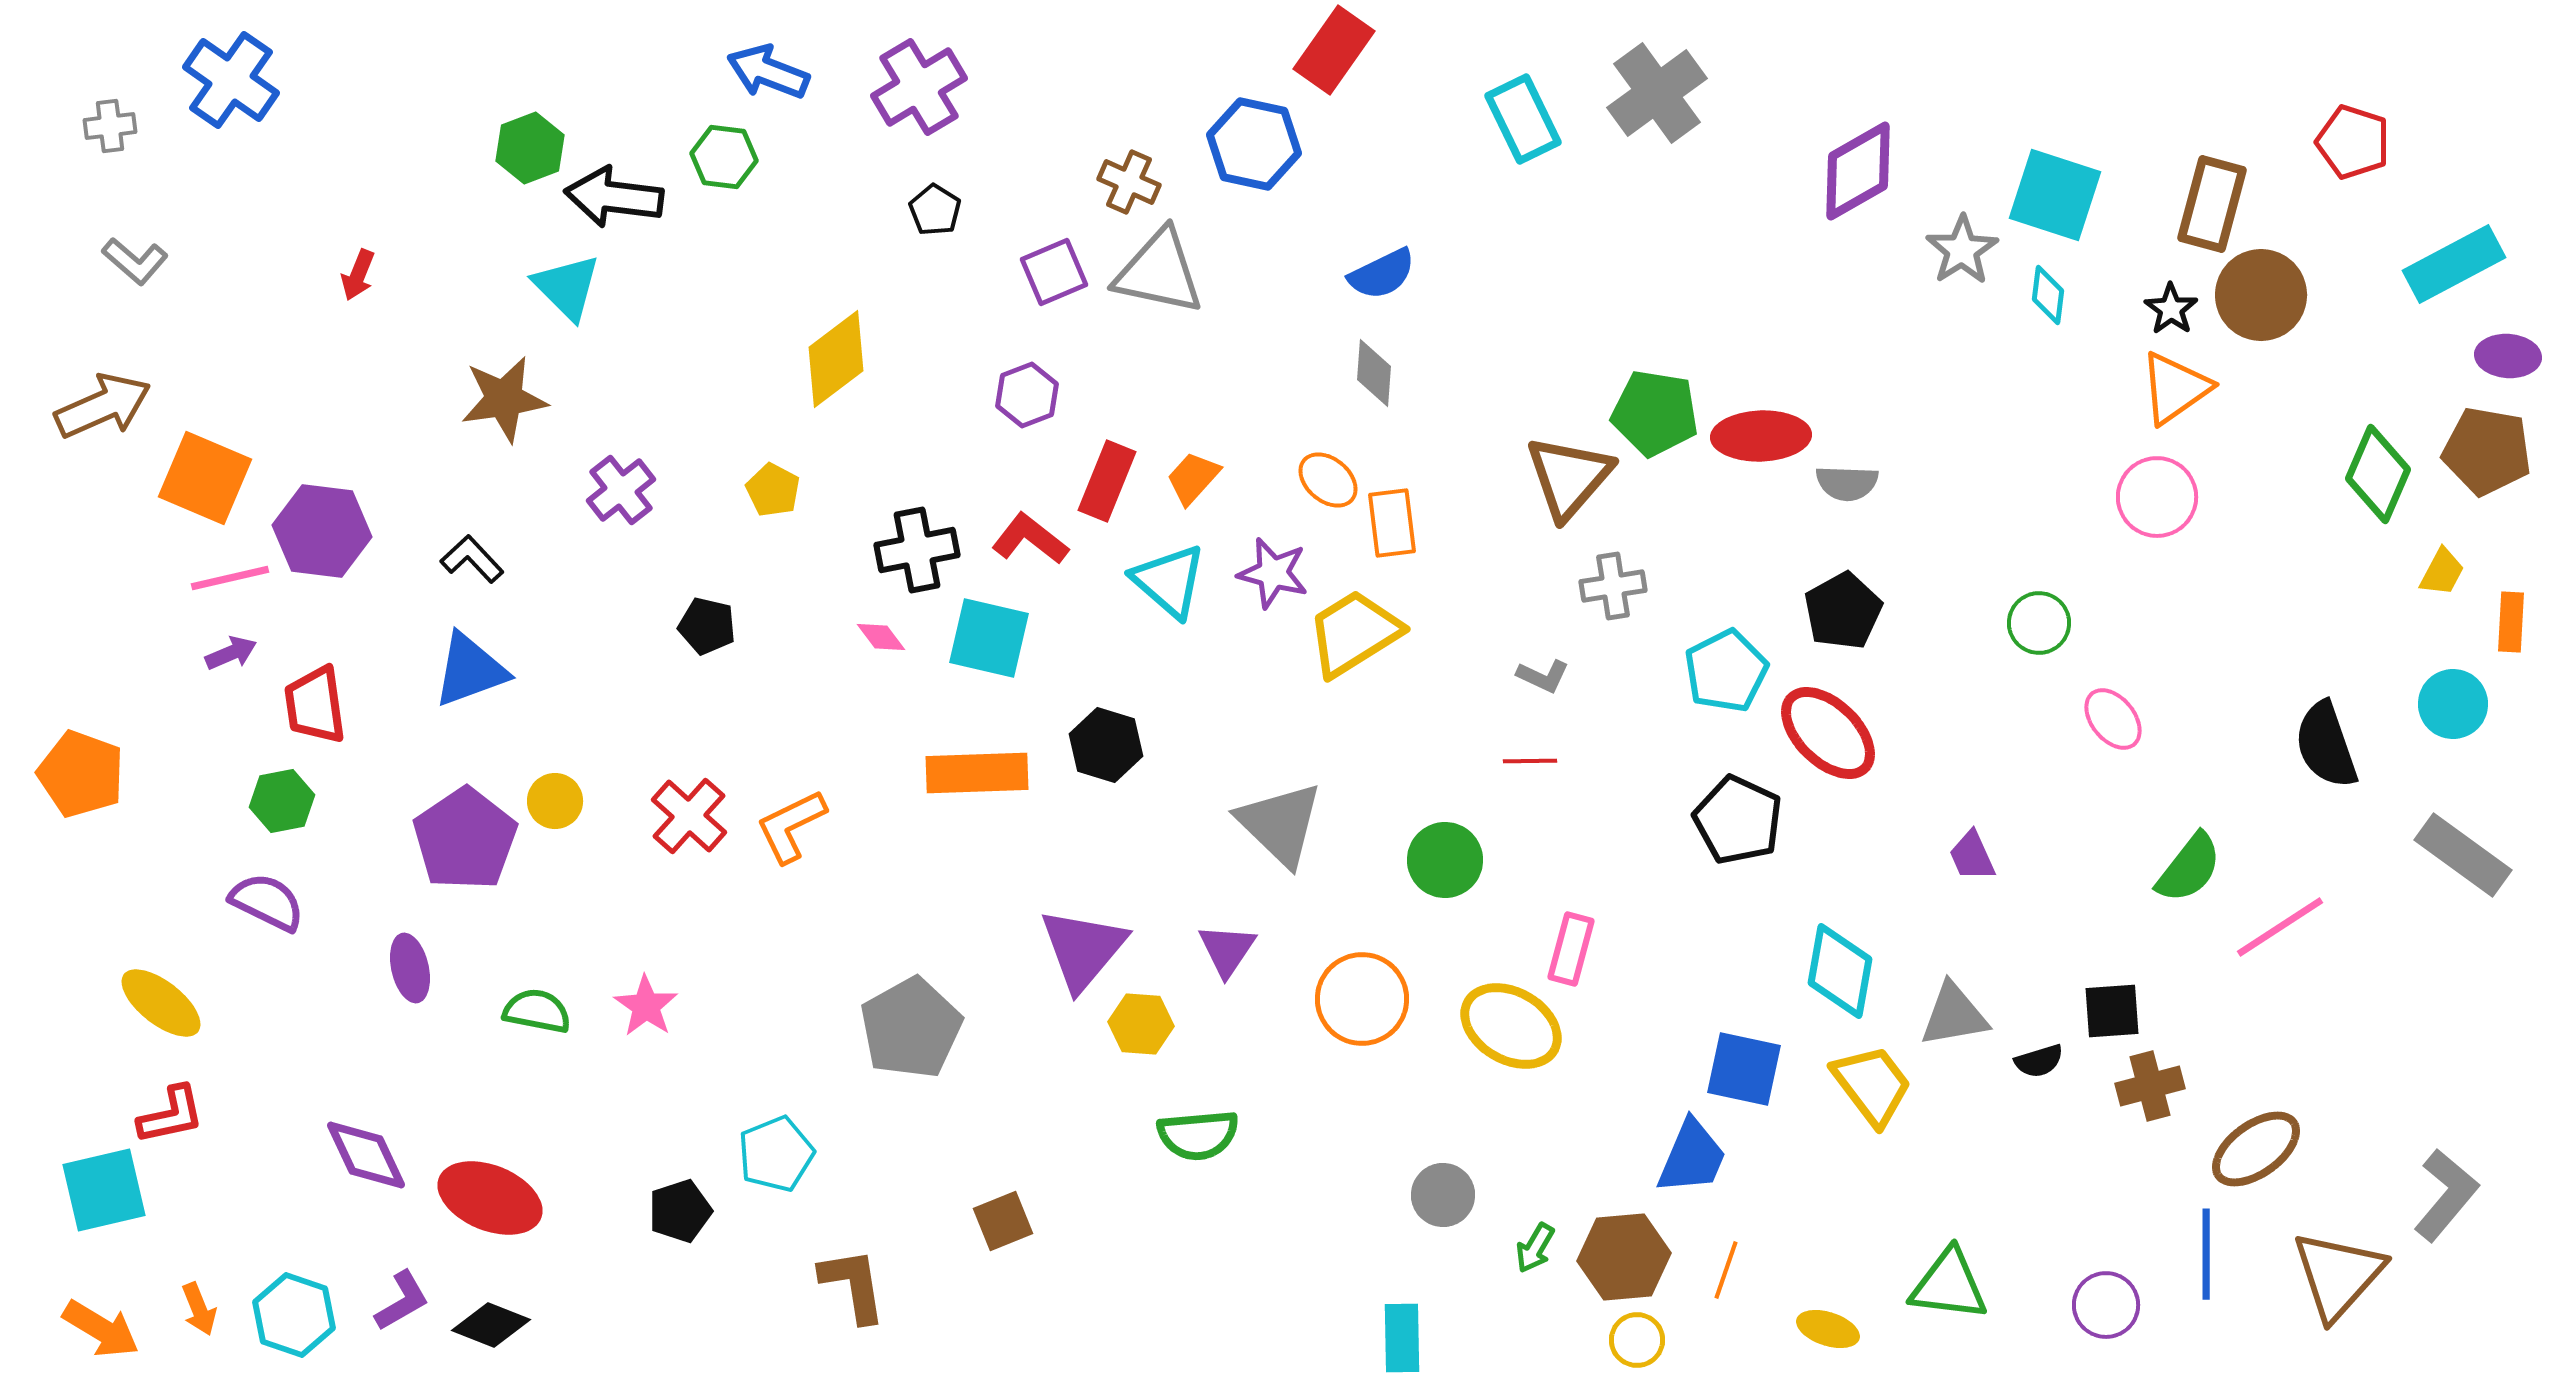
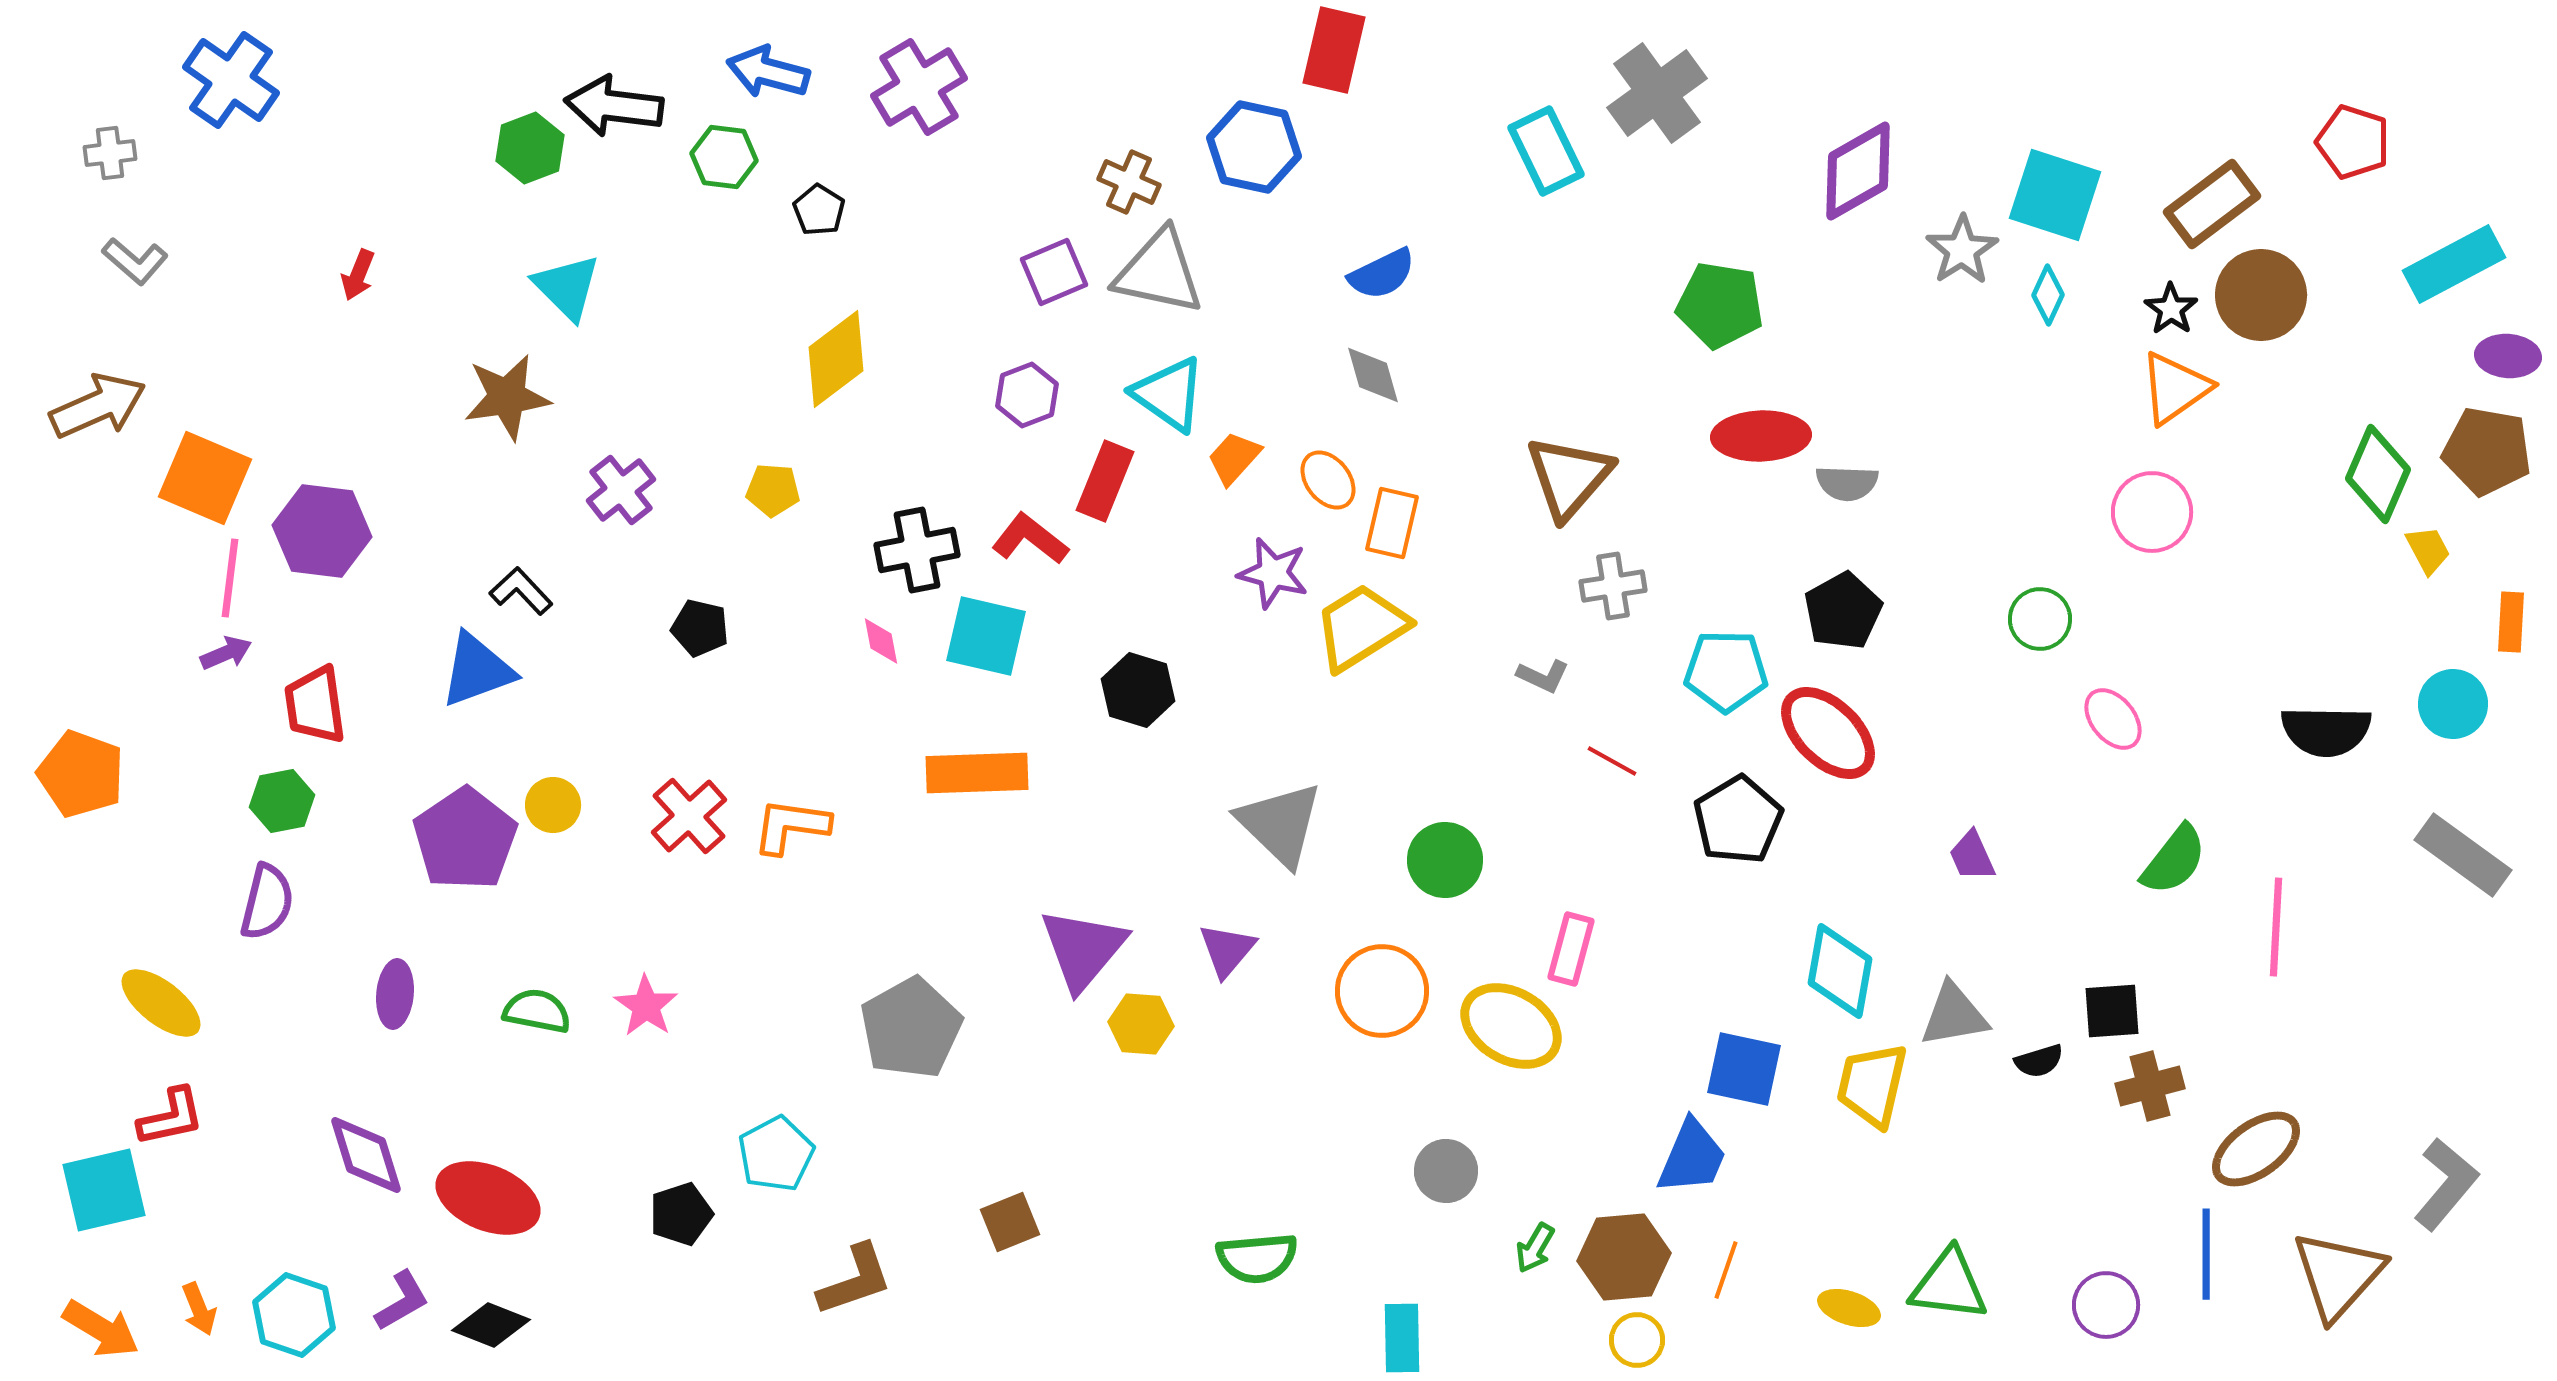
red rectangle at (1334, 50): rotated 22 degrees counterclockwise
blue arrow at (768, 72): rotated 6 degrees counterclockwise
cyan rectangle at (1523, 119): moved 23 px right, 32 px down
gray cross at (110, 126): moved 27 px down
blue hexagon at (1254, 144): moved 3 px down
black arrow at (614, 197): moved 91 px up
brown rectangle at (2212, 204): rotated 38 degrees clockwise
black pentagon at (935, 210): moved 116 px left
cyan diamond at (2048, 295): rotated 18 degrees clockwise
gray diamond at (1374, 373): moved 1 px left, 2 px down; rotated 20 degrees counterclockwise
brown star at (504, 399): moved 3 px right, 2 px up
brown arrow at (103, 406): moved 5 px left
green pentagon at (1655, 413): moved 65 px right, 108 px up
orange trapezoid at (1193, 478): moved 41 px right, 20 px up
orange ellipse at (1328, 480): rotated 12 degrees clockwise
red rectangle at (1107, 481): moved 2 px left
yellow pentagon at (773, 490): rotated 24 degrees counterclockwise
pink circle at (2157, 497): moved 5 px left, 15 px down
orange rectangle at (1392, 523): rotated 20 degrees clockwise
black L-shape at (472, 559): moved 49 px right, 32 px down
yellow trapezoid at (2442, 572): moved 14 px left, 22 px up; rotated 56 degrees counterclockwise
pink line at (230, 578): rotated 70 degrees counterclockwise
cyan triangle at (1169, 581): moved 187 px up; rotated 6 degrees counterclockwise
green circle at (2039, 623): moved 1 px right, 4 px up
black pentagon at (707, 626): moved 7 px left, 2 px down
yellow trapezoid at (1354, 633): moved 7 px right, 6 px up
pink diamond at (881, 637): moved 4 px down; rotated 27 degrees clockwise
cyan square at (989, 638): moved 3 px left, 2 px up
purple arrow at (231, 653): moved 5 px left
blue triangle at (470, 670): moved 7 px right
cyan pentagon at (1726, 671): rotated 28 degrees clockwise
black hexagon at (1106, 745): moved 32 px right, 55 px up
black semicircle at (2326, 745): moved 14 px up; rotated 70 degrees counterclockwise
red line at (1530, 761): moved 82 px right; rotated 30 degrees clockwise
yellow circle at (555, 801): moved 2 px left, 4 px down
red cross at (689, 816): rotated 6 degrees clockwise
black pentagon at (1738, 820): rotated 16 degrees clockwise
orange L-shape at (791, 826): rotated 34 degrees clockwise
green semicircle at (2189, 868): moved 15 px left, 8 px up
purple semicircle at (267, 902): rotated 78 degrees clockwise
pink line at (2280, 927): moved 4 px left; rotated 54 degrees counterclockwise
purple triangle at (1227, 950): rotated 6 degrees clockwise
purple ellipse at (410, 968): moved 15 px left, 26 px down; rotated 18 degrees clockwise
orange circle at (1362, 999): moved 20 px right, 8 px up
yellow trapezoid at (1872, 1085): rotated 130 degrees counterclockwise
red L-shape at (171, 1115): moved 2 px down
green semicircle at (1198, 1135): moved 59 px right, 123 px down
cyan pentagon at (776, 1154): rotated 6 degrees counterclockwise
purple diamond at (366, 1155): rotated 8 degrees clockwise
gray circle at (1443, 1195): moved 3 px right, 24 px up
gray L-shape at (2446, 1195): moved 11 px up
red ellipse at (490, 1198): moved 2 px left
black pentagon at (680, 1211): moved 1 px right, 3 px down
brown square at (1003, 1221): moved 7 px right, 1 px down
brown L-shape at (853, 1285): moved 2 px right, 5 px up; rotated 80 degrees clockwise
yellow ellipse at (1828, 1329): moved 21 px right, 21 px up
